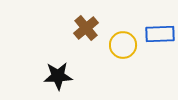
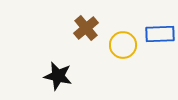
black star: rotated 16 degrees clockwise
